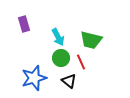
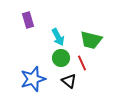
purple rectangle: moved 4 px right, 4 px up
red line: moved 1 px right, 1 px down
blue star: moved 1 px left, 1 px down
